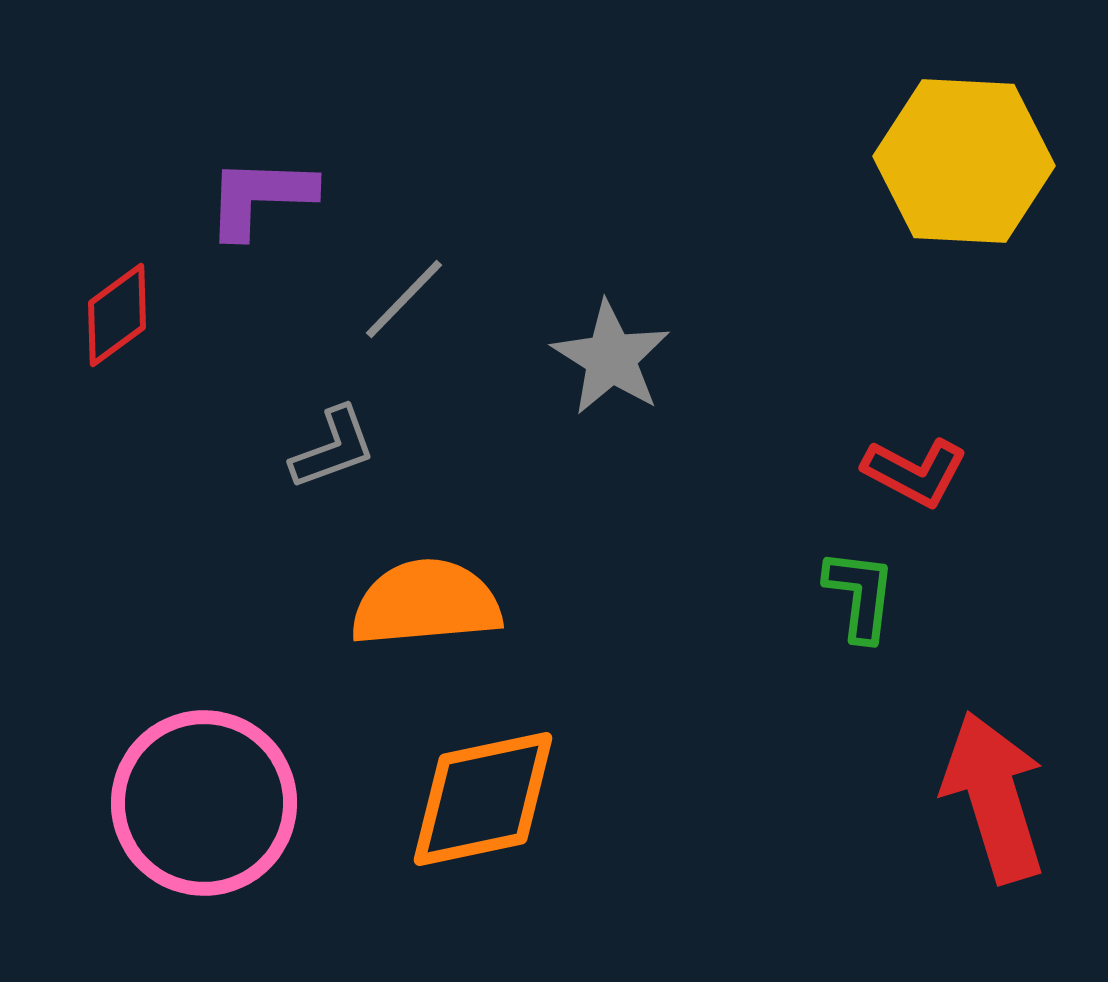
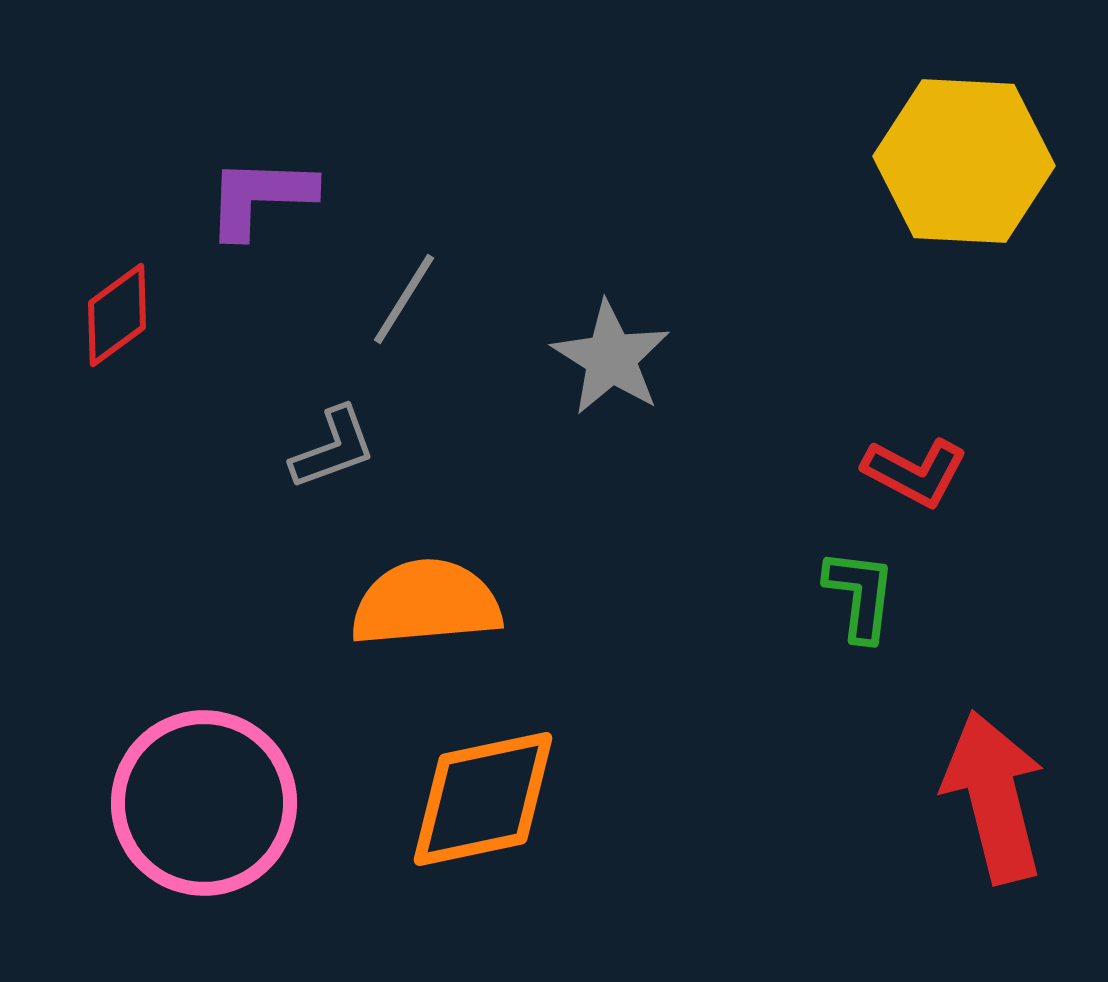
gray line: rotated 12 degrees counterclockwise
red arrow: rotated 3 degrees clockwise
